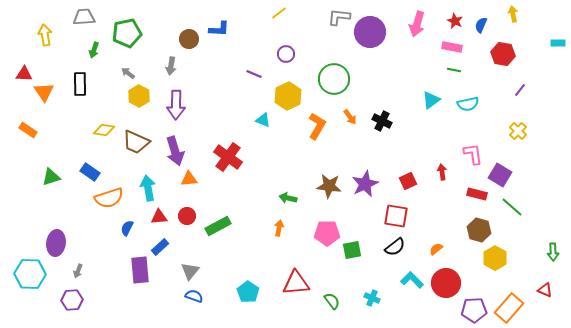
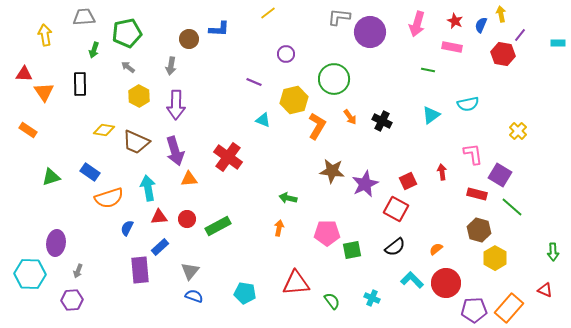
yellow line at (279, 13): moved 11 px left
yellow arrow at (513, 14): moved 12 px left
green line at (454, 70): moved 26 px left
gray arrow at (128, 73): moved 6 px up
purple line at (254, 74): moved 8 px down
purple line at (520, 90): moved 55 px up
yellow hexagon at (288, 96): moved 6 px right, 4 px down; rotated 12 degrees clockwise
cyan triangle at (431, 100): moved 15 px down
brown star at (329, 186): moved 3 px right, 15 px up
red circle at (187, 216): moved 3 px down
red square at (396, 216): moved 7 px up; rotated 20 degrees clockwise
cyan pentagon at (248, 292): moved 3 px left, 1 px down; rotated 25 degrees counterclockwise
